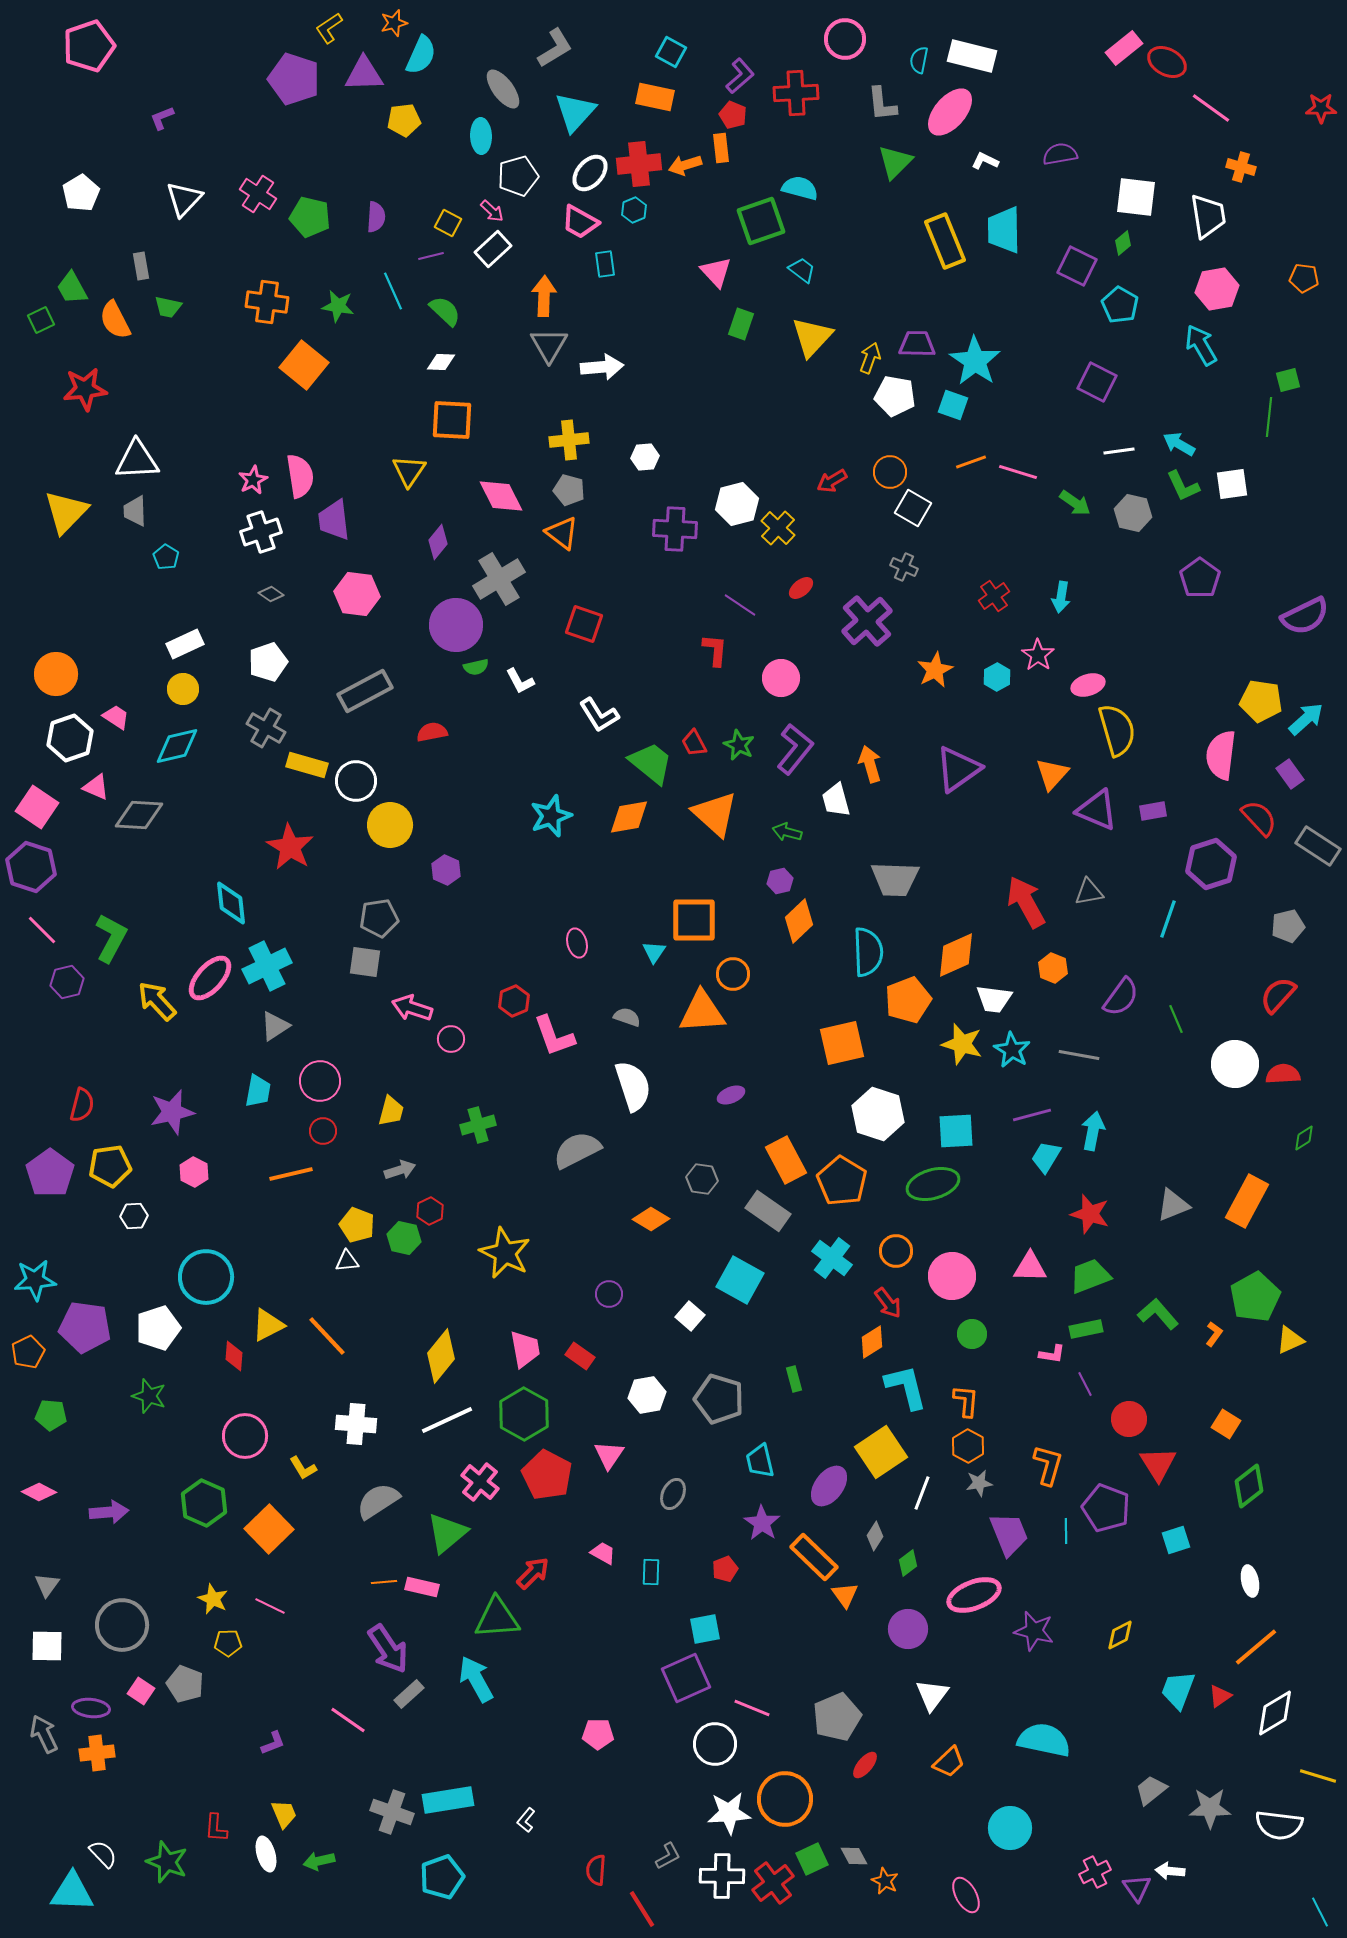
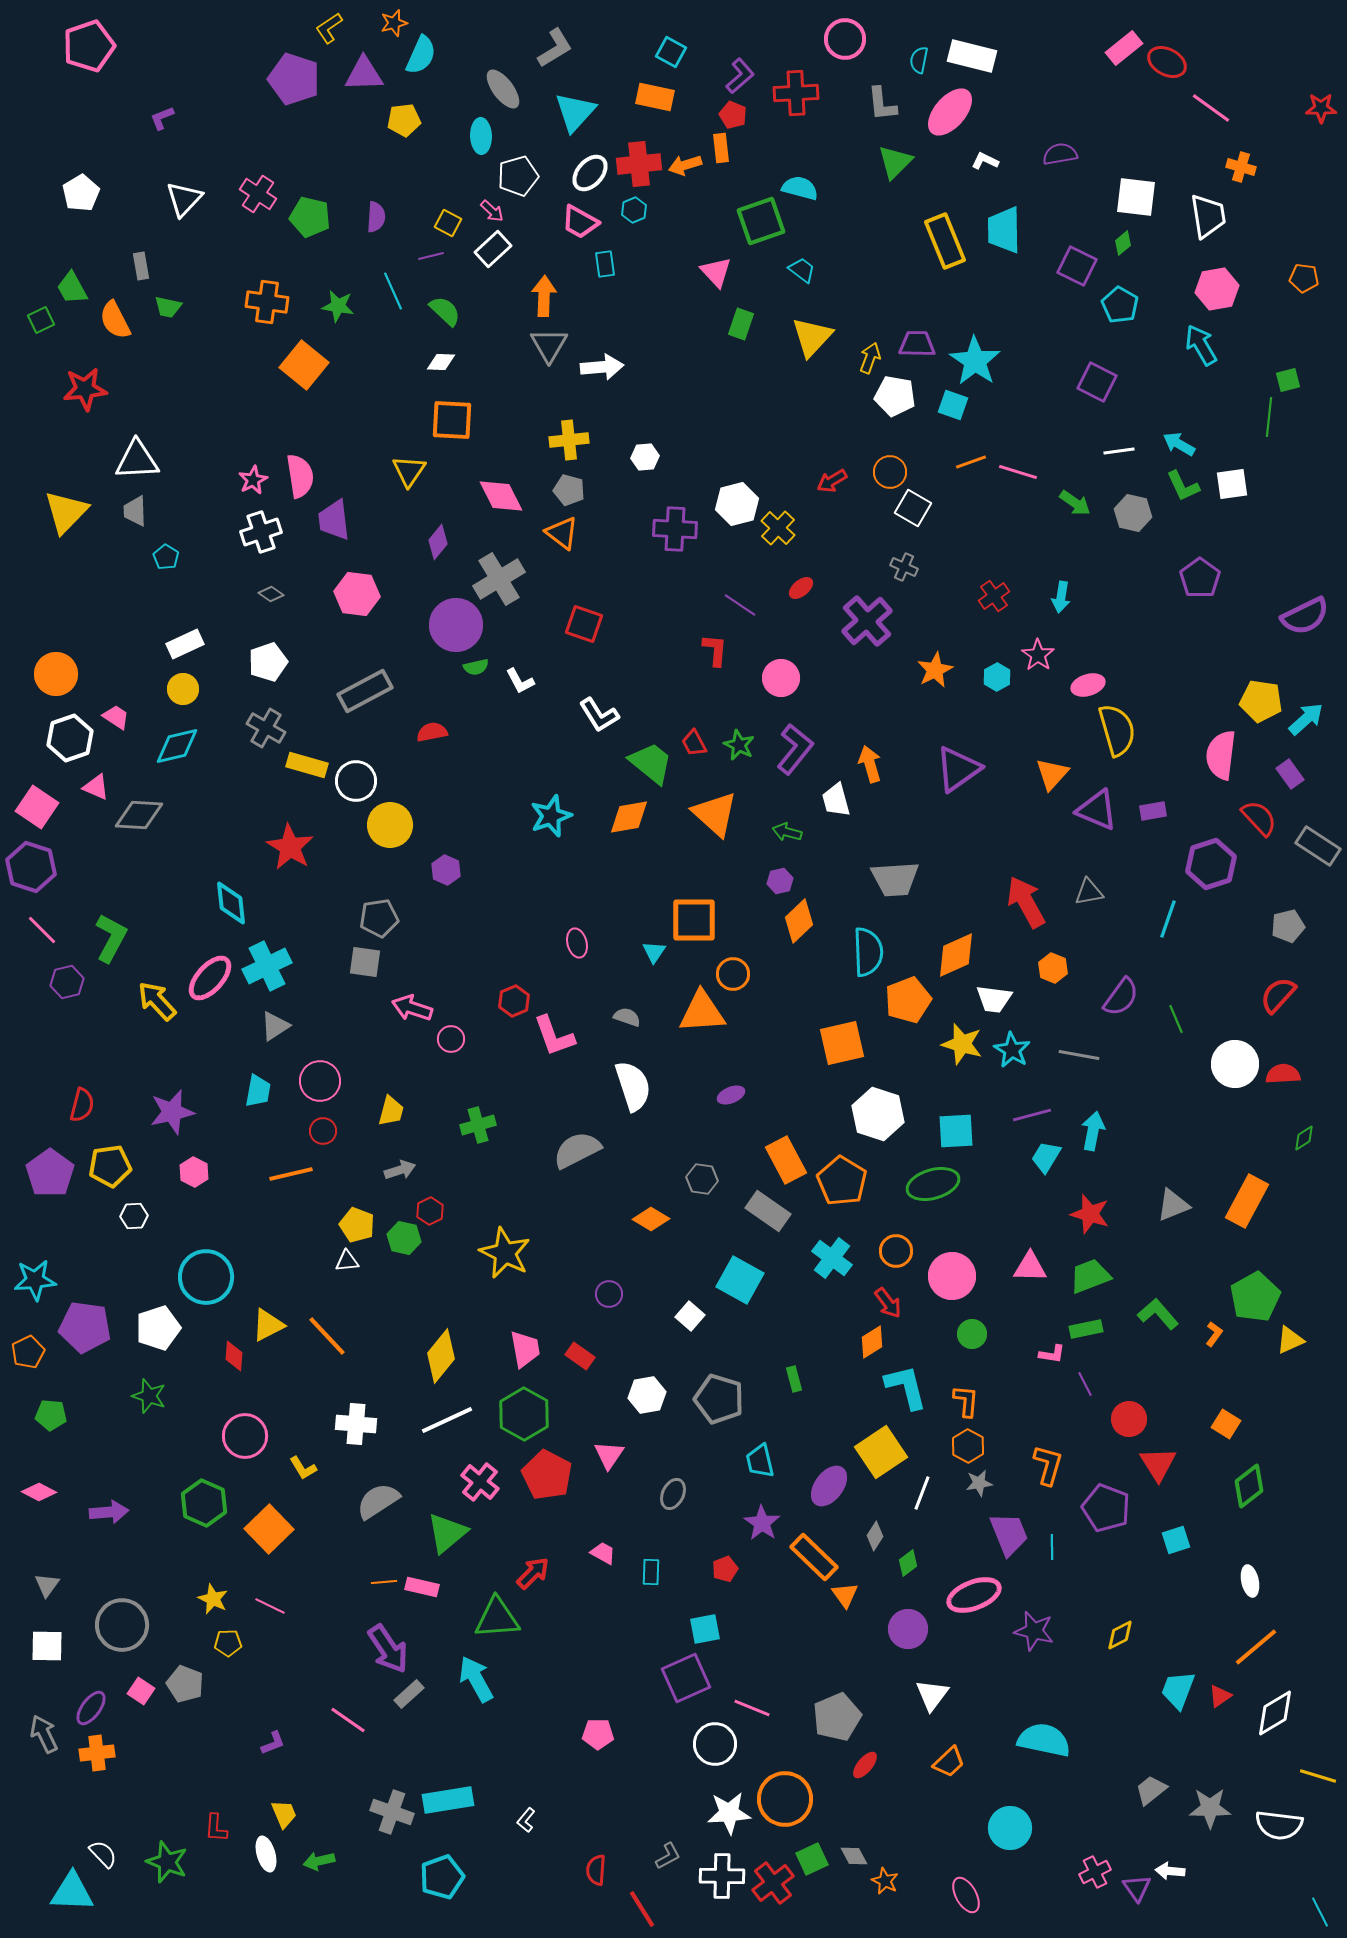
gray trapezoid at (895, 879): rotated 6 degrees counterclockwise
cyan line at (1066, 1531): moved 14 px left, 16 px down
purple ellipse at (91, 1708): rotated 60 degrees counterclockwise
